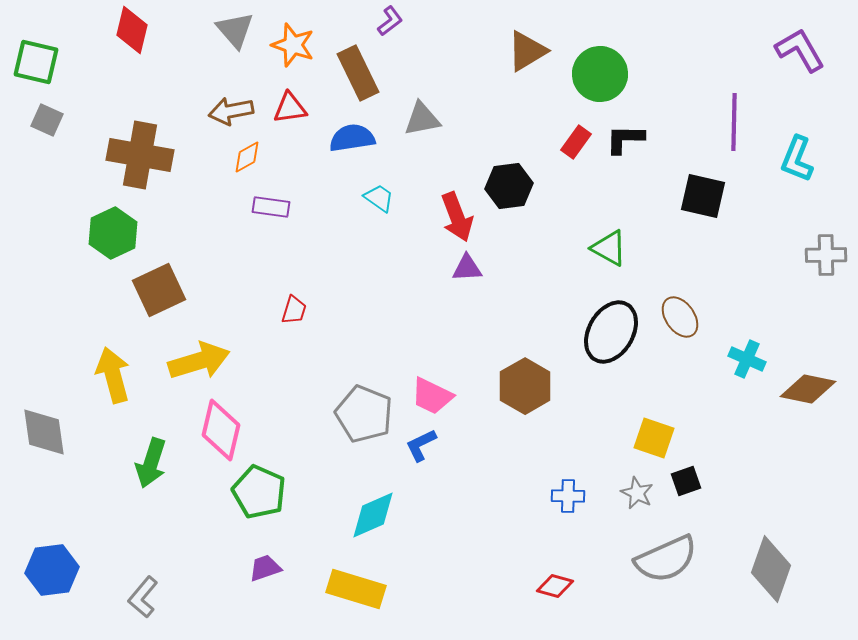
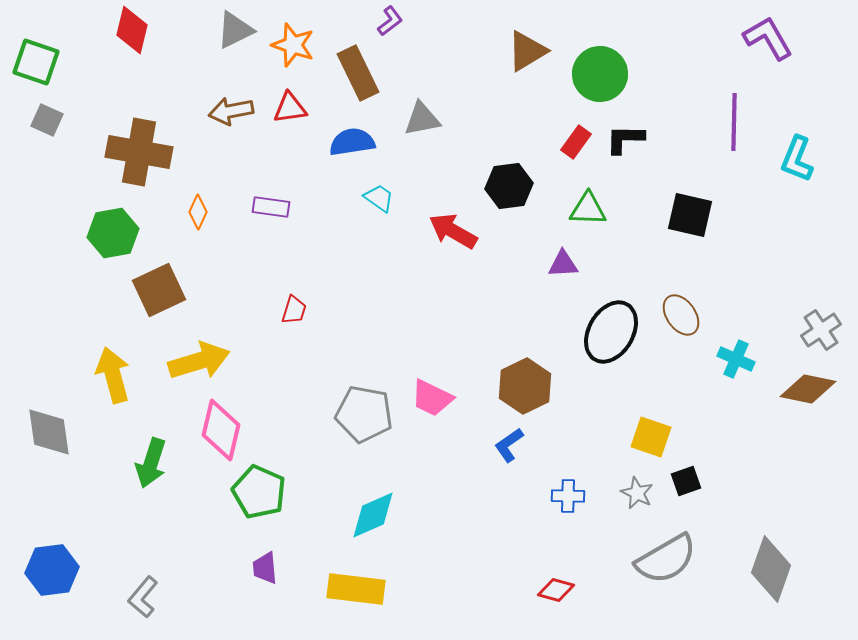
gray triangle at (235, 30): rotated 45 degrees clockwise
purple L-shape at (800, 50): moved 32 px left, 12 px up
green square at (36, 62): rotated 6 degrees clockwise
blue semicircle at (352, 138): moved 4 px down
brown cross at (140, 155): moved 1 px left, 3 px up
orange diamond at (247, 157): moved 49 px left, 55 px down; rotated 36 degrees counterclockwise
black square at (703, 196): moved 13 px left, 19 px down
red arrow at (457, 217): moved 4 px left, 14 px down; rotated 141 degrees clockwise
green hexagon at (113, 233): rotated 15 degrees clockwise
green triangle at (609, 248): moved 21 px left, 39 px up; rotated 27 degrees counterclockwise
gray cross at (826, 255): moved 5 px left, 75 px down; rotated 33 degrees counterclockwise
purple triangle at (467, 268): moved 96 px right, 4 px up
brown ellipse at (680, 317): moved 1 px right, 2 px up
cyan cross at (747, 359): moved 11 px left
brown hexagon at (525, 386): rotated 4 degrees clockwise
pink trapezoid at (432, 396): moved 2 px down
gray pentagon at (364, 414): rotated 12 degrees counterclockwise
gray diamond at (44, 432): moved 5 px right
yellow square at (654, 438): moved 3 px left, 1 px up
blue L-shape at (421, 445): moved 88 px right; rotated 9 degrees counterclockwise
gray semicircle at (666, 559): rotated 6 degrees counterclockwise
purple trapezoid at (265, 568): rotated 76 degrees counterclockwise
red diamond at (555, 586): moved 1 px right, 4 px down
yellow rectangle at (356, 589): rotated 10 degrees counterclockwise
